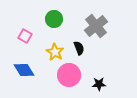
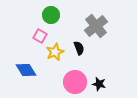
green circle: moved 3 px left, 4 px up
pink square: moved 15 px right
yellow star: rotated 18 degrees clockwise
blue diamond: moved 2 px right
pink circle: moved 6 px right, 7 px down
black star: rotated 16 degrees clockwise
